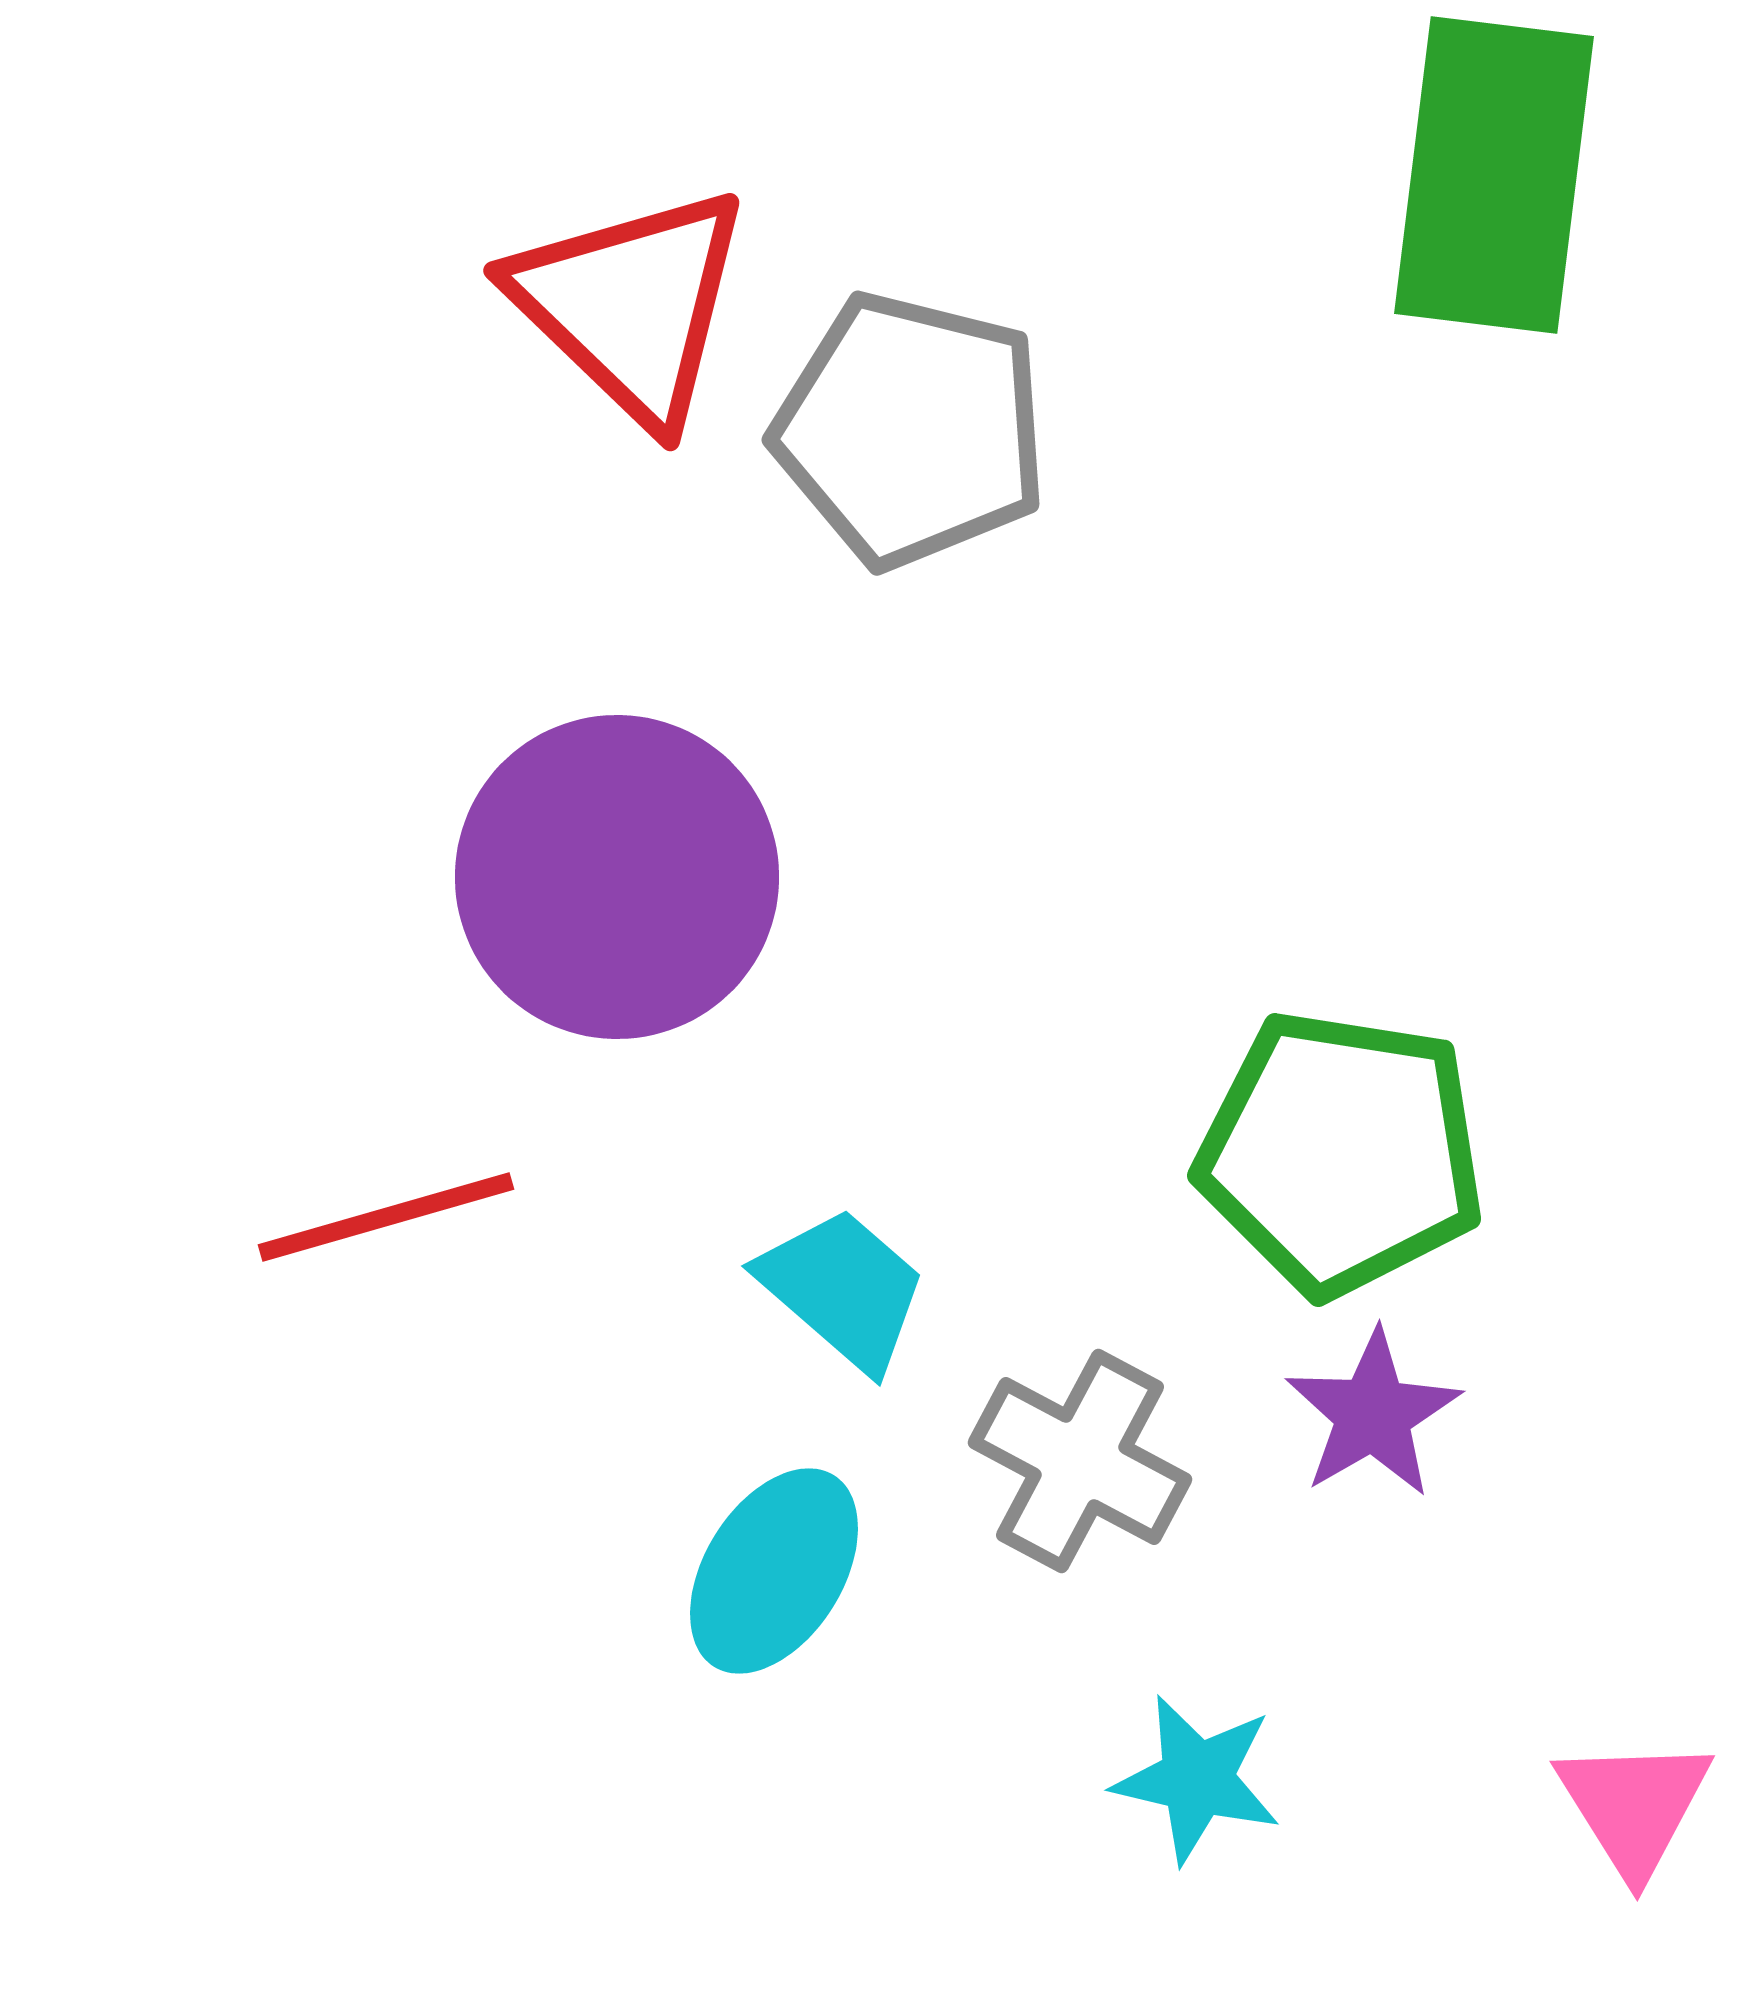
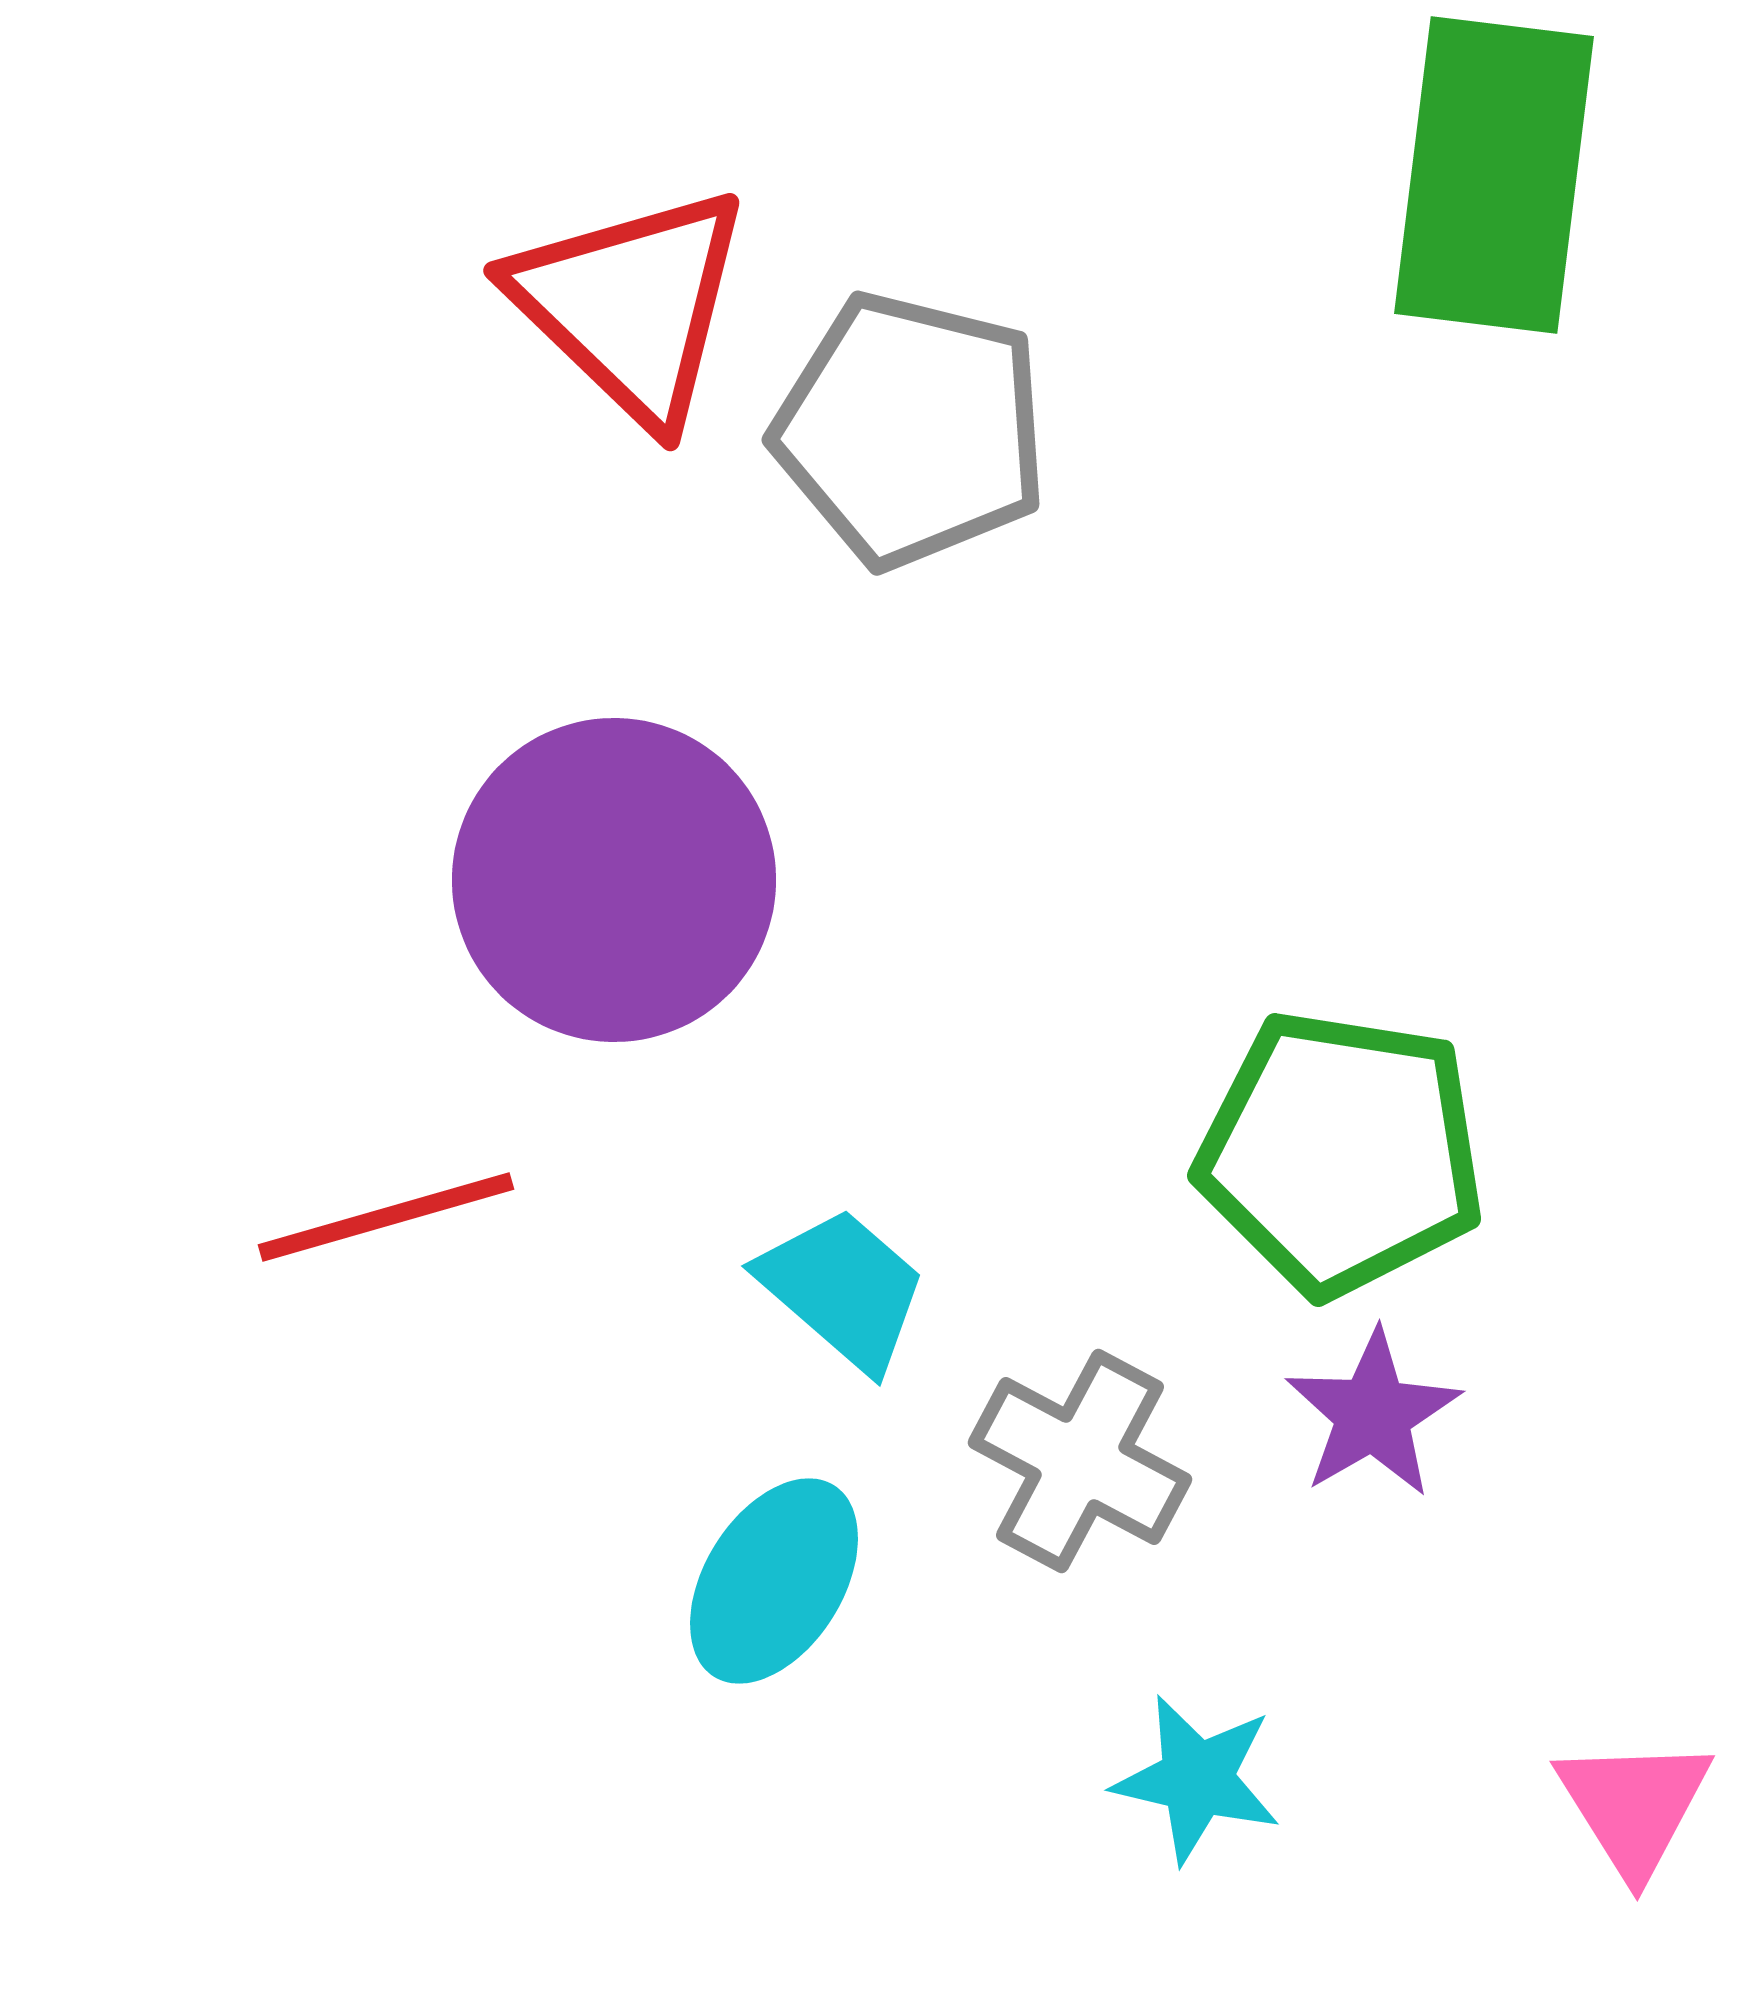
purple circle: moved 3 px left, 3 px down
cyan ellipse: moved 10 px down
